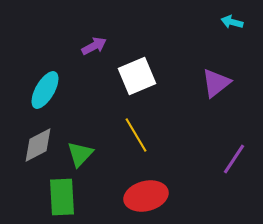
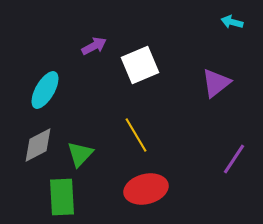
white square: moved 3 px right, 11 px up
red ellipse: moved 7 px up
